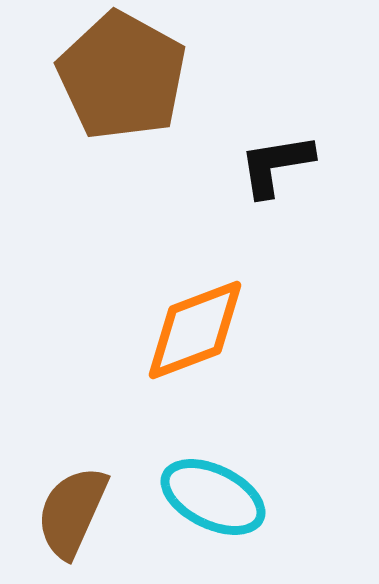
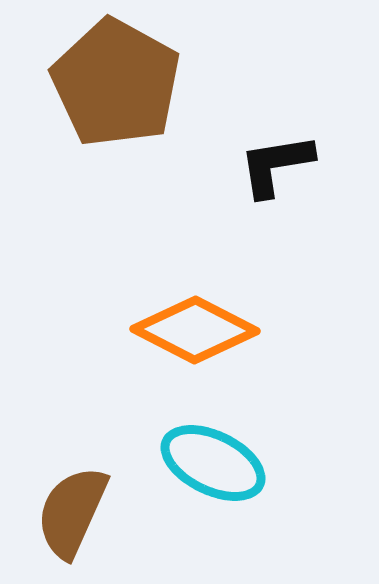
brown pentagon: moved 6 px left, 7 px down
orange diamond: rotated 48 degrees clockwise
cyan ellipse: moved 34 px up
